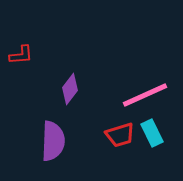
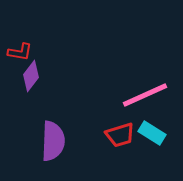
red L-shape: moved 1 px left, 3 px up; rotated 15 degrees clockwise
purple diamond: moved 39 px left, 13 px up
cyan rectangle: rotated 32 degrees counterclockwise
